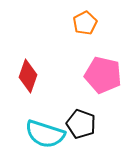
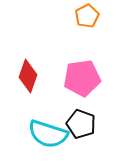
orange pentagon: moved 2 px right, 7 px up
pink pentagon: moved 21 px left, 3 px down; rotated 21 degrees counterclockwise
cyan semicircle: moved 3 px right
